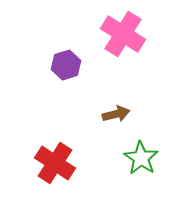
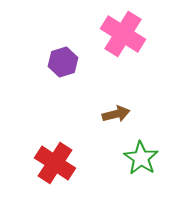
purple hexagon: moved 3 px left, 3 px up
